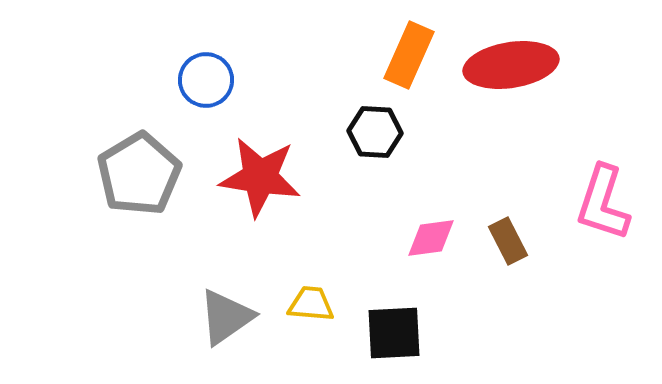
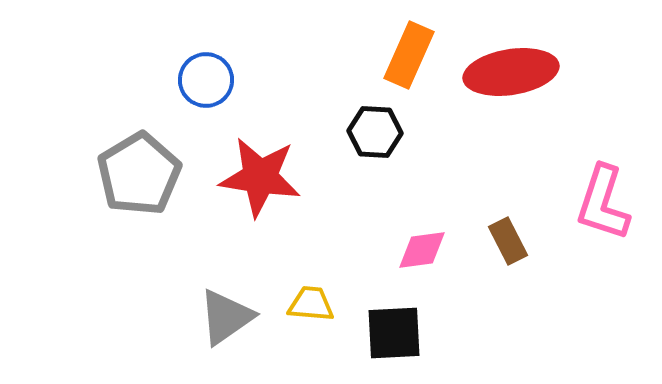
red ellipse: moved 7 px down
pink diamond: moved 9 px left, 12 px down
